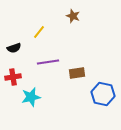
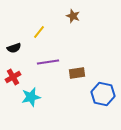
red cross: rotated 21 degrees counterclockwise
